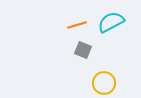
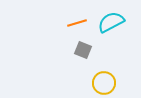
orange line: moved 2 px up
